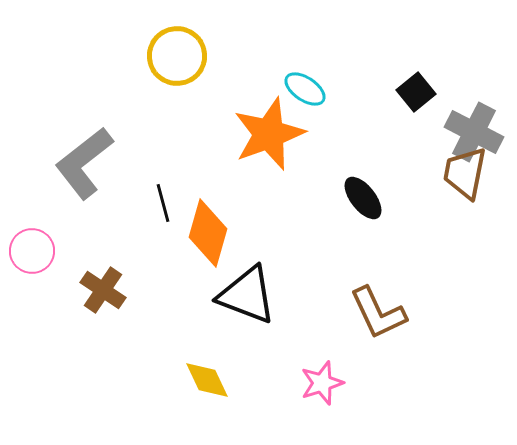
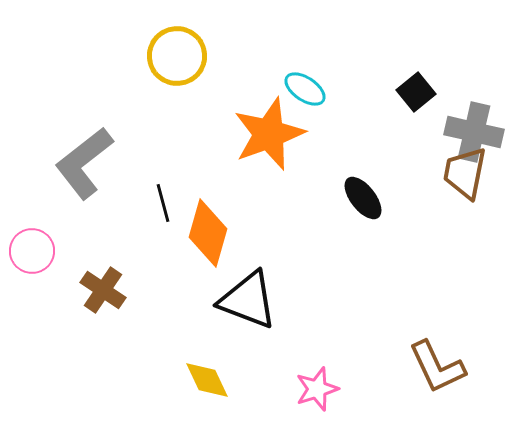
gray cross: rotated 14 degrees counterclockwise
black triangle: moved 1 px right, 5 px down
brown L-shape: moved 59 px right, 54 px down
pink star: moved 5 px left, 6 px down
